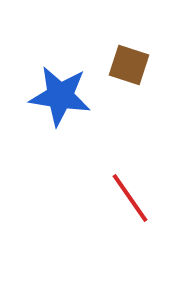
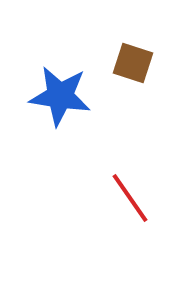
brown square: moved 4 px right, 2 px up
